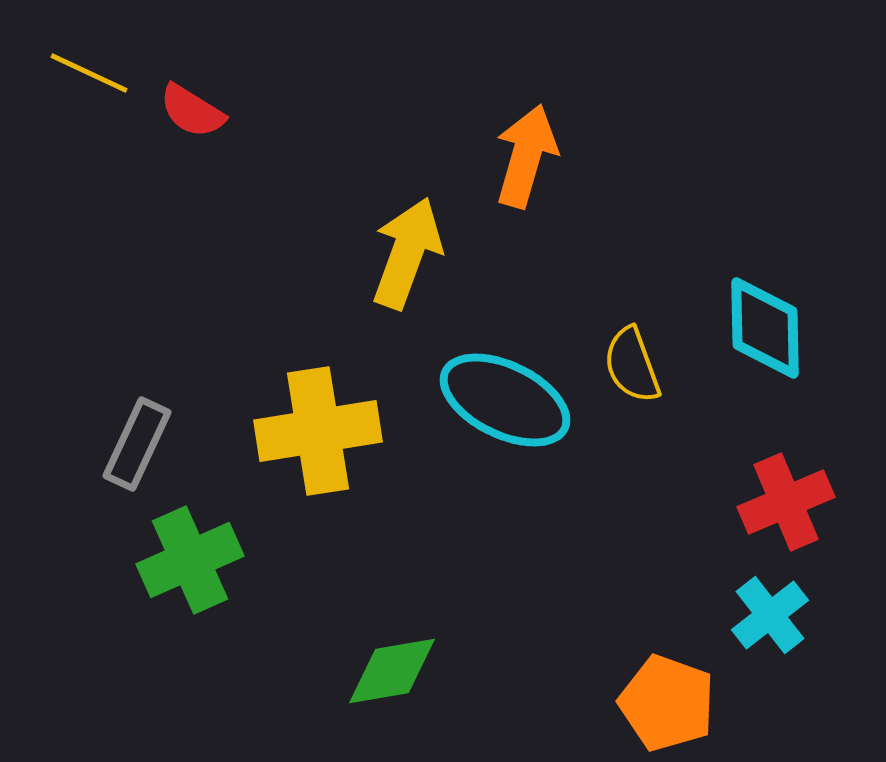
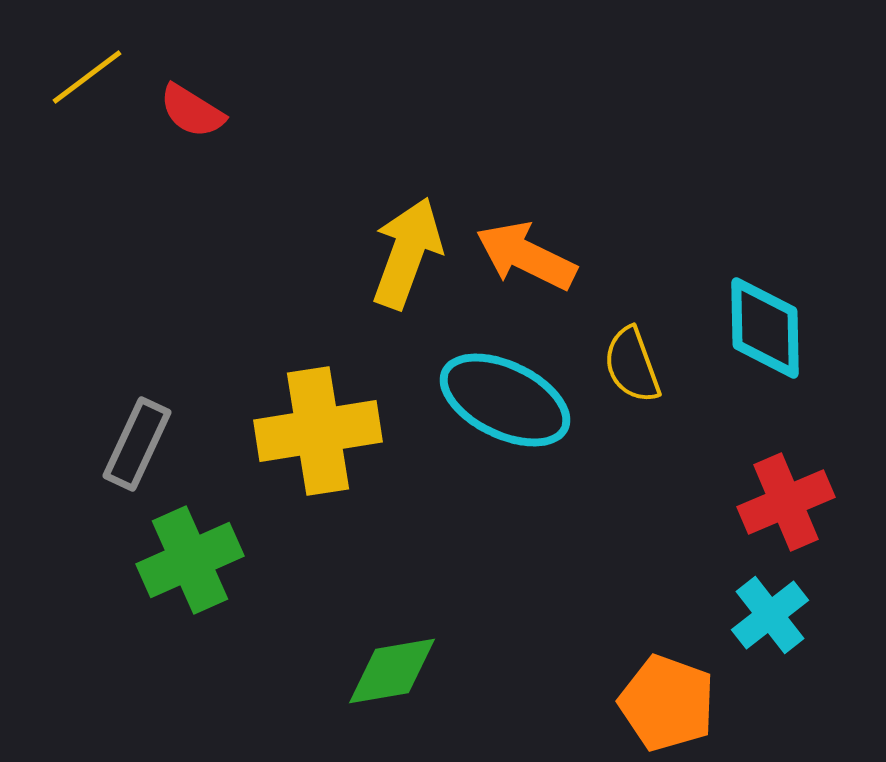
yellow line: moved 2 px left, 4 px down; rotated 62 degrees counterclockwise
orange arrow: moved 100 px down; rotated 80 degrees counterclockwise
